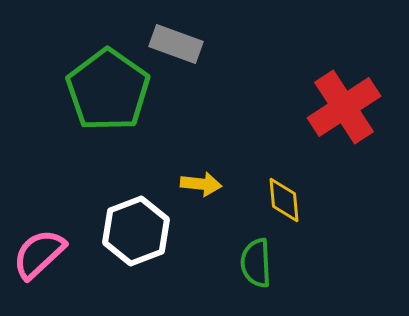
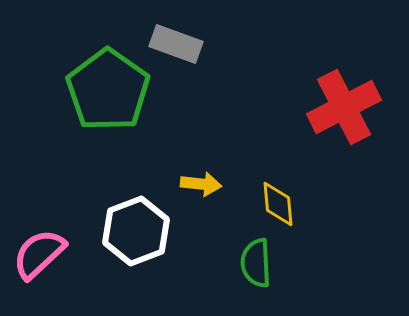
red cross: rotated 6 degrees clockwise
yellow diamond: moved 6 px left, 4 px down
